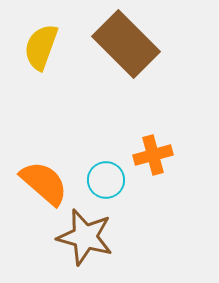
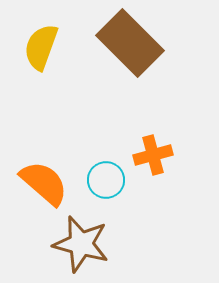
brown rectangle: moved 4 px right, 1 px up
brown star: moved 4 px left, 7 px down
